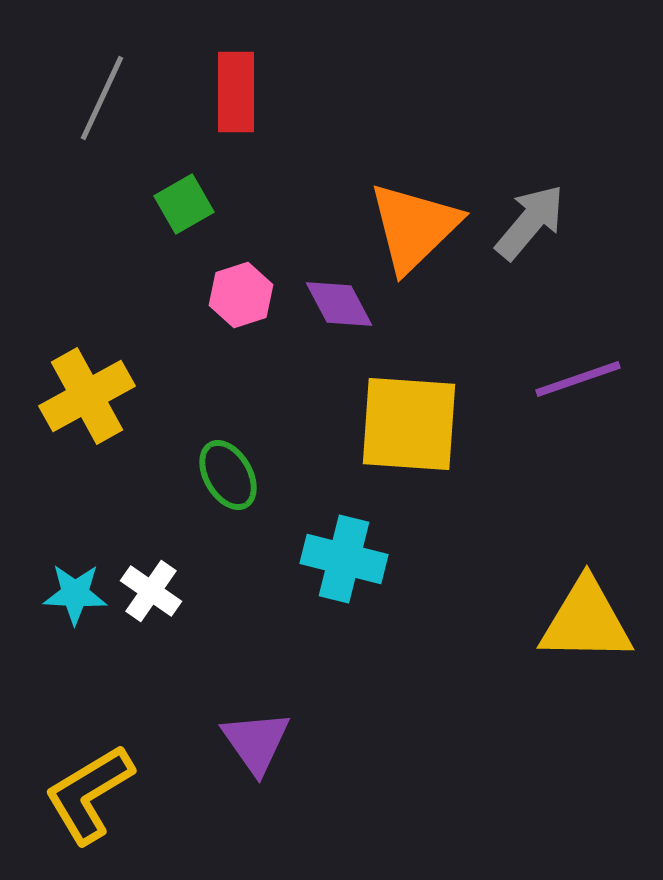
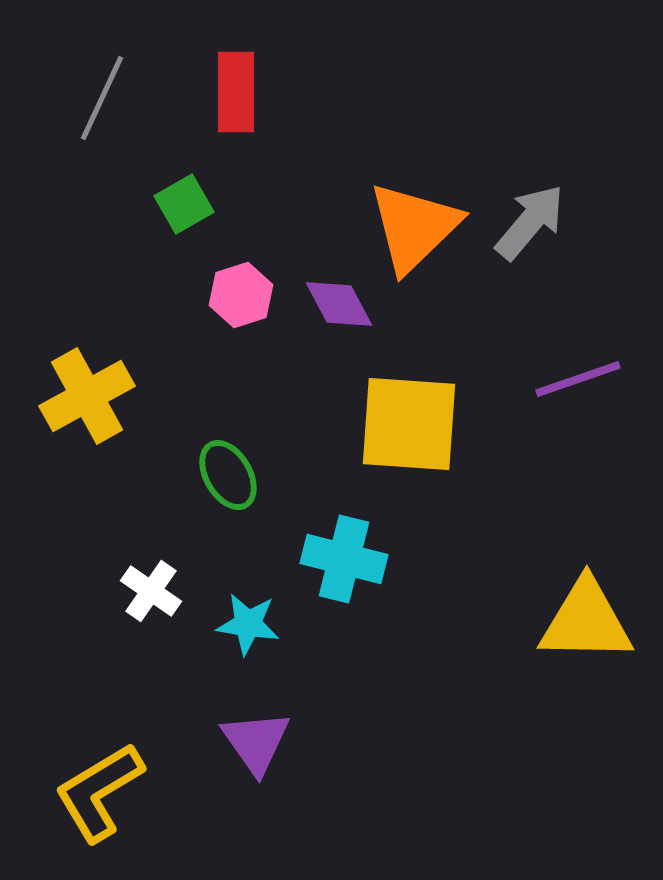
cyan star: moved 173 px right, 30 px down; rotated 6 degrees clockwise
yellow L-shape: moved 10 px right, 2 px up
